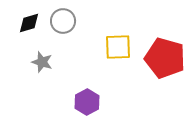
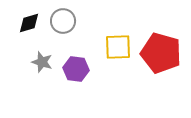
red pentagon: moved 4 px left, 5 px up
purple hexagon: moved 11 px left, 33 px up; rotated 25 degrees counterclockwise
